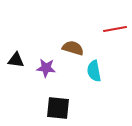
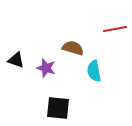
black triangle: rotated 12 degrees clockwise
purple star: rotated 12 degrees clockwise
